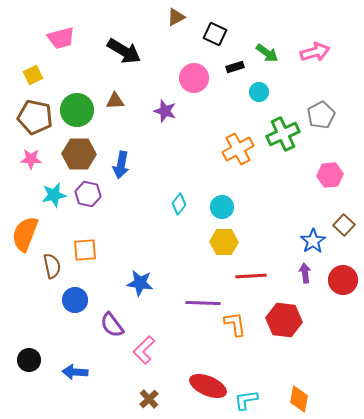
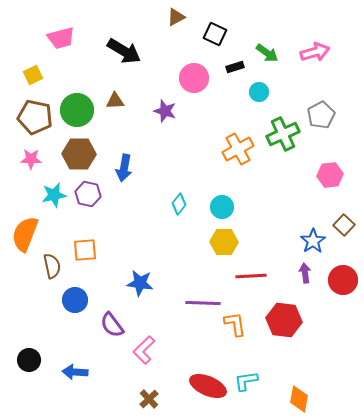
blue arrow at (121, 165): moved 3 px right, 3 px down
cyan L-shape at (246, 400): moved 19 px up
